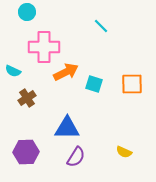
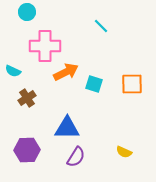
pink cross: moved 1 px right, 1 px up
purple hexagon: moved 1 px right, 2 px up
